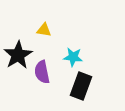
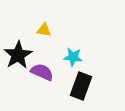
purple semicircle: rotated 125 degrees clockwise
